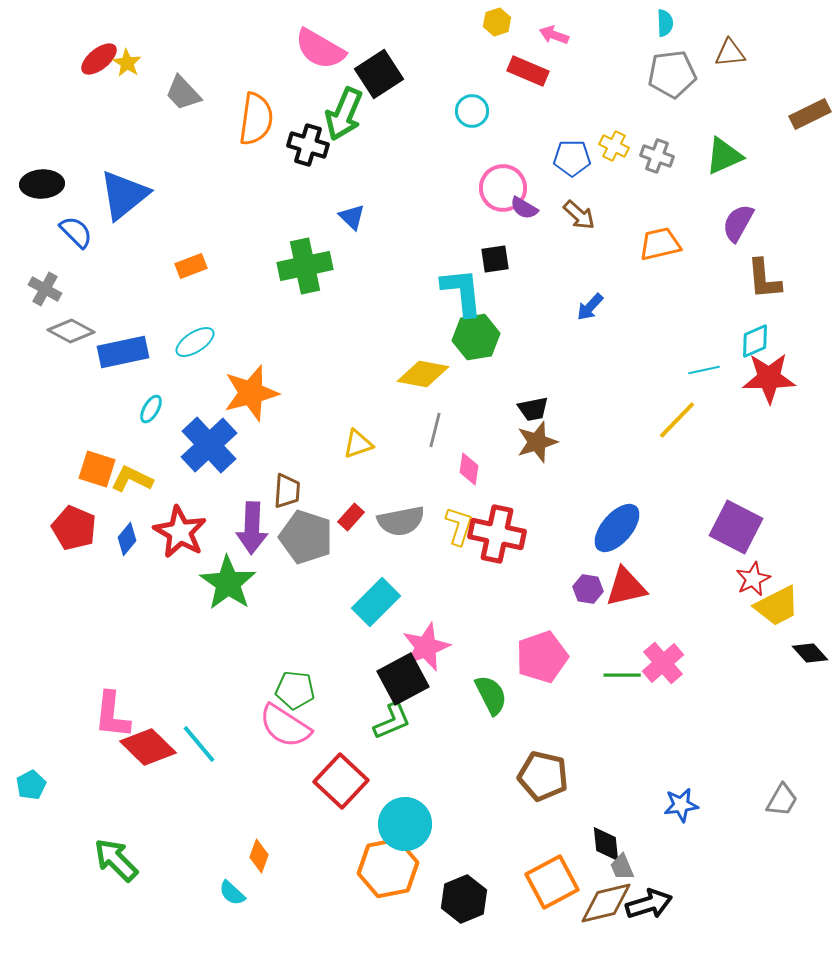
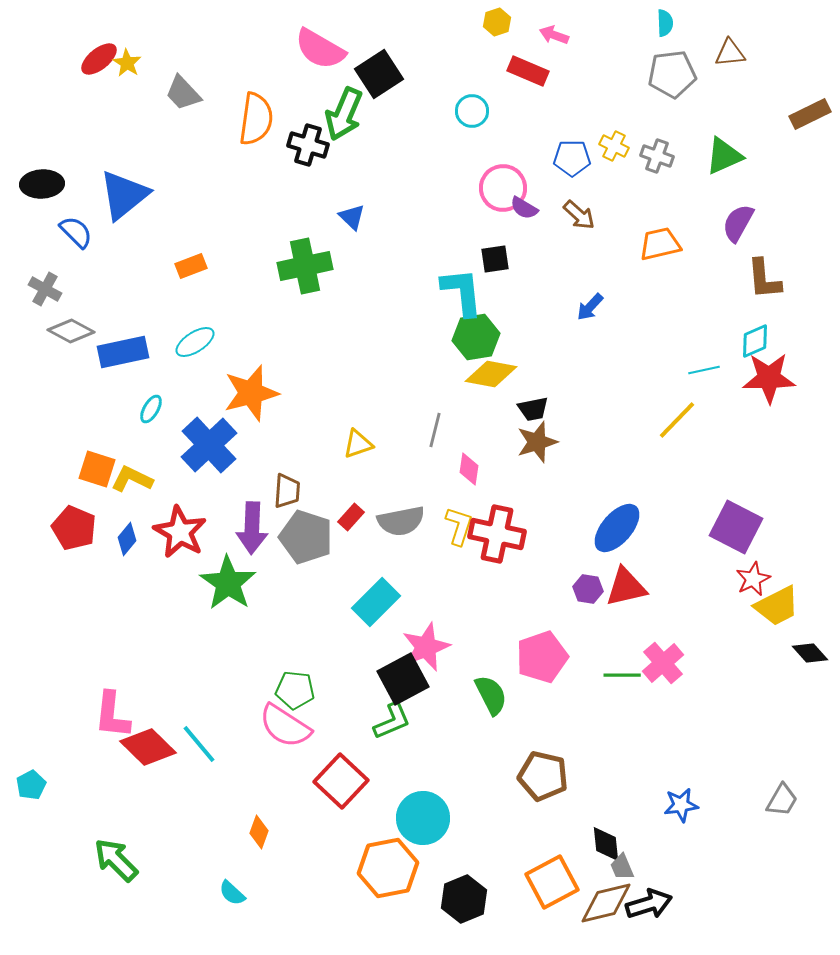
yellow diamond at (423, 374): moved 68 px right
cyan circle at (405, 824): moved 18 px right, 6 px up
orange diamond at (259, 856): moved 24 px up
